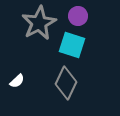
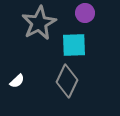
purple circle: moved 7 px right, 3 px up
cyan square: moved 2 px right; rotated 20 degrees counterclockwise
gray diamond: moved 1 px right, 2 px up
